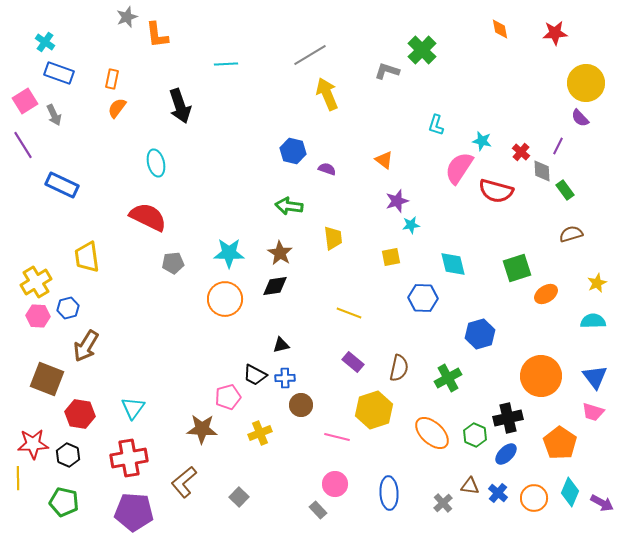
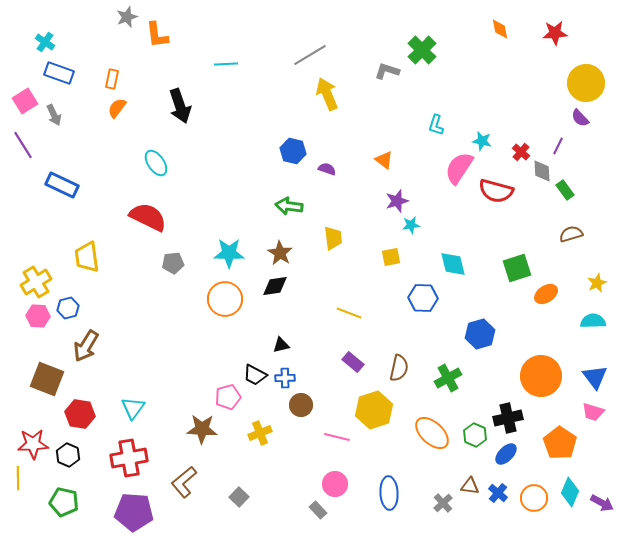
cyan ellipse at (156, 163): rotated 20 degrees counterclockwise
